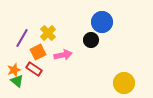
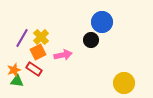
yellow cross: moved 7 px left, 4 px down
green triangle: rotated 32 degrees counterclockwise
